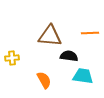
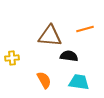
orange line: moved 5 px left, 4 px up; rotated 12 degrees counterclockwise
cyan trapezoid: moved 4 px left, 6 px down
